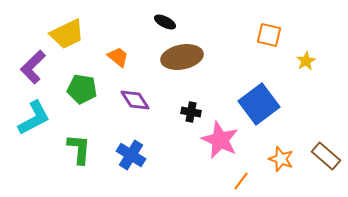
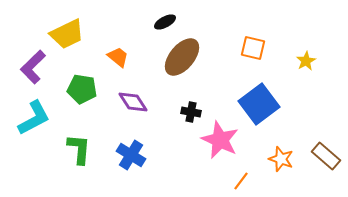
black ellipse: rotated 55 degrees counterclockwise
orange square: moved 16 px left, 13 px down
brown ellipse: rotated 39 degrees counterclockwise
purple diamond: moved 2 px left, 2 px down
